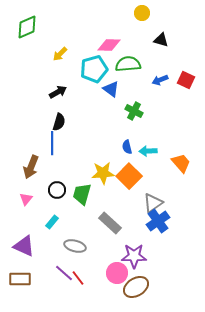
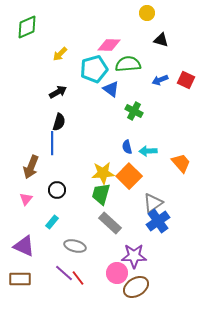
yellow circle: moved 5 px right
green trapezoid: moved 19 px right
